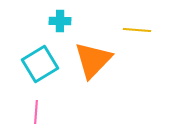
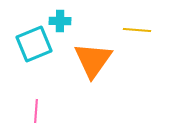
orange triangle: rotated 9 degrees counterclockwise
cyan square: moved 6 px left, 20 px up; rotated 9 degrees clockwise
pink line: moved 1 px up
